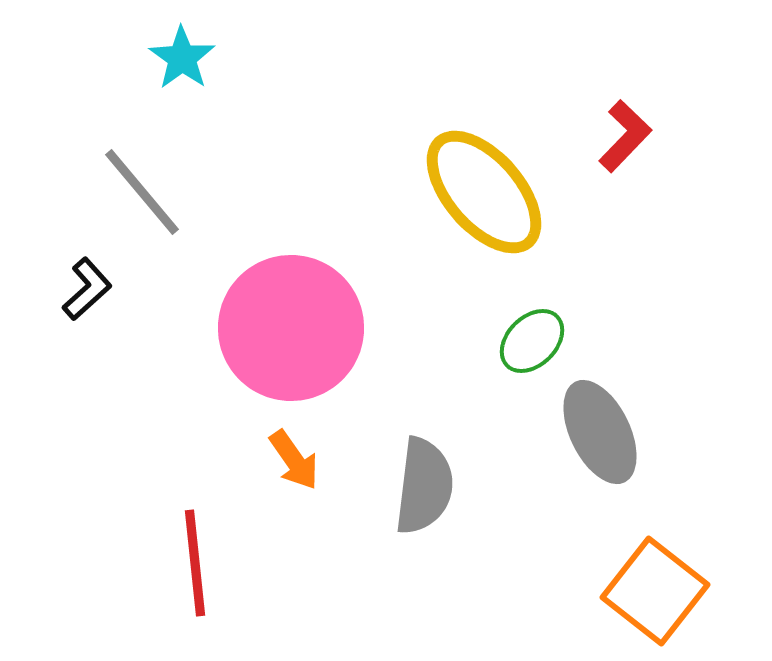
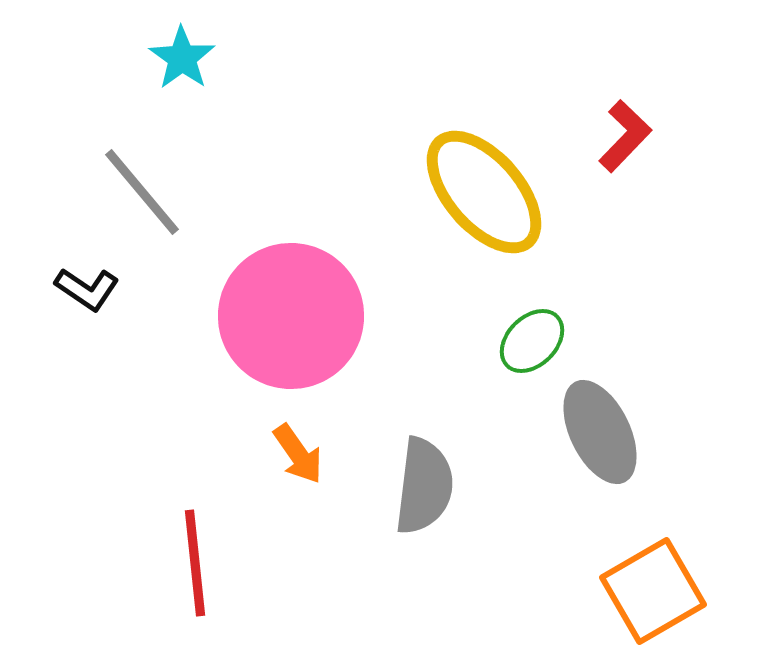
black L-shape: rotated 76 degrees clockwise
pink circle: moved 12 px up
orange arrow: moved 4 px right, 6 px up
orange square: moved 2 px left; rotated 22 degrees clockwise
